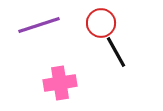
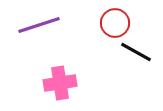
red circle: moved 14 px right
black line: moved 20 px right; rotated 32 degrees counterclockwise
